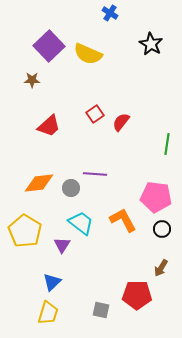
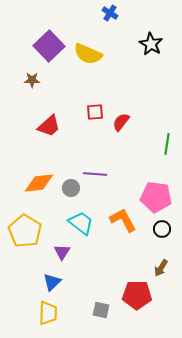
red square: moved 2 px up; rotated 30 degrees clockwise
purple triangle: moved 7 px down
yellow trapezoid: rotated 15 degrees counterclockwise
